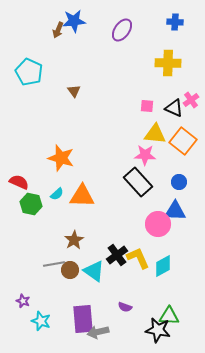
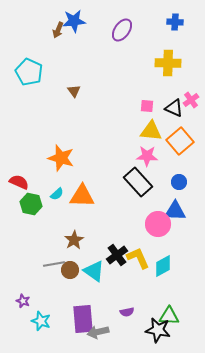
yellow triangle: moved 4 px left, 3 px up
orange square: moved 3 px left; rotated 12 degrees clockwise
pink star: moved 2 px right, 1 px down
purple semicircle: moved 2 px right, 5 px down; rotated 32 degrees counterclockwise
